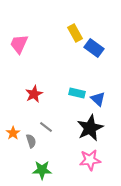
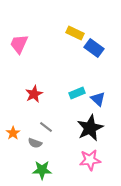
yellow rectangle: rotated 36 degrees counterclockwise
cyan rectangle: rotated 35 degrees counterclockwise
gray semicircle: moved 4 px right, 2 px down; rotated 128 degrees clockwise
